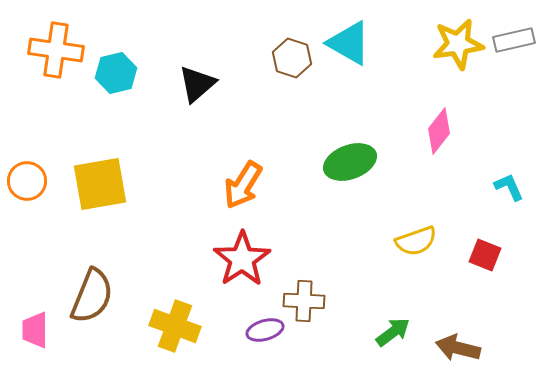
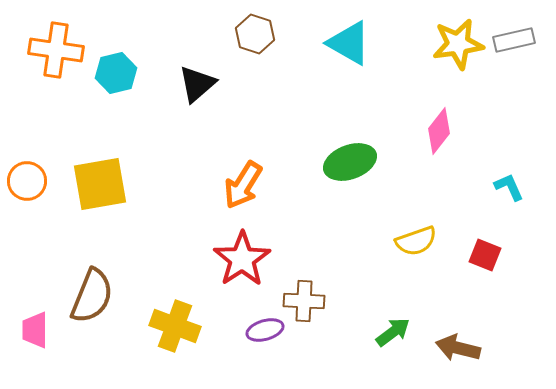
brown hexagon: moved 37 px left, 24 px up
